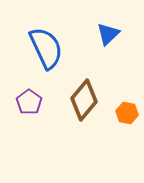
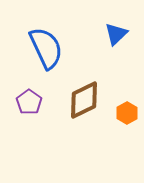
blue triangle: moved 8 px right
brown diamond: rotated 24 degrees clockwise
orange hexagon: rotated 20 degrees clockwise
